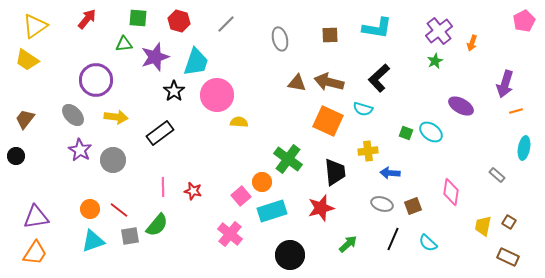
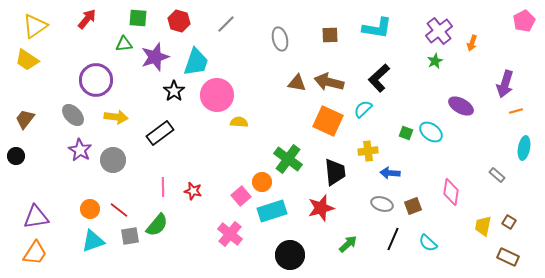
cyan semicircle at (363, 109): rotated 120 degrees clockwise
